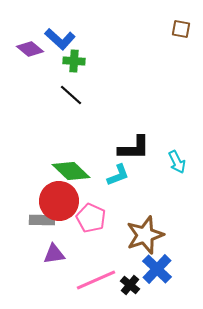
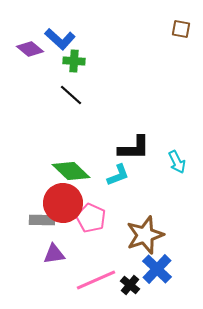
red circle: moved 4 px right, 2 px down
